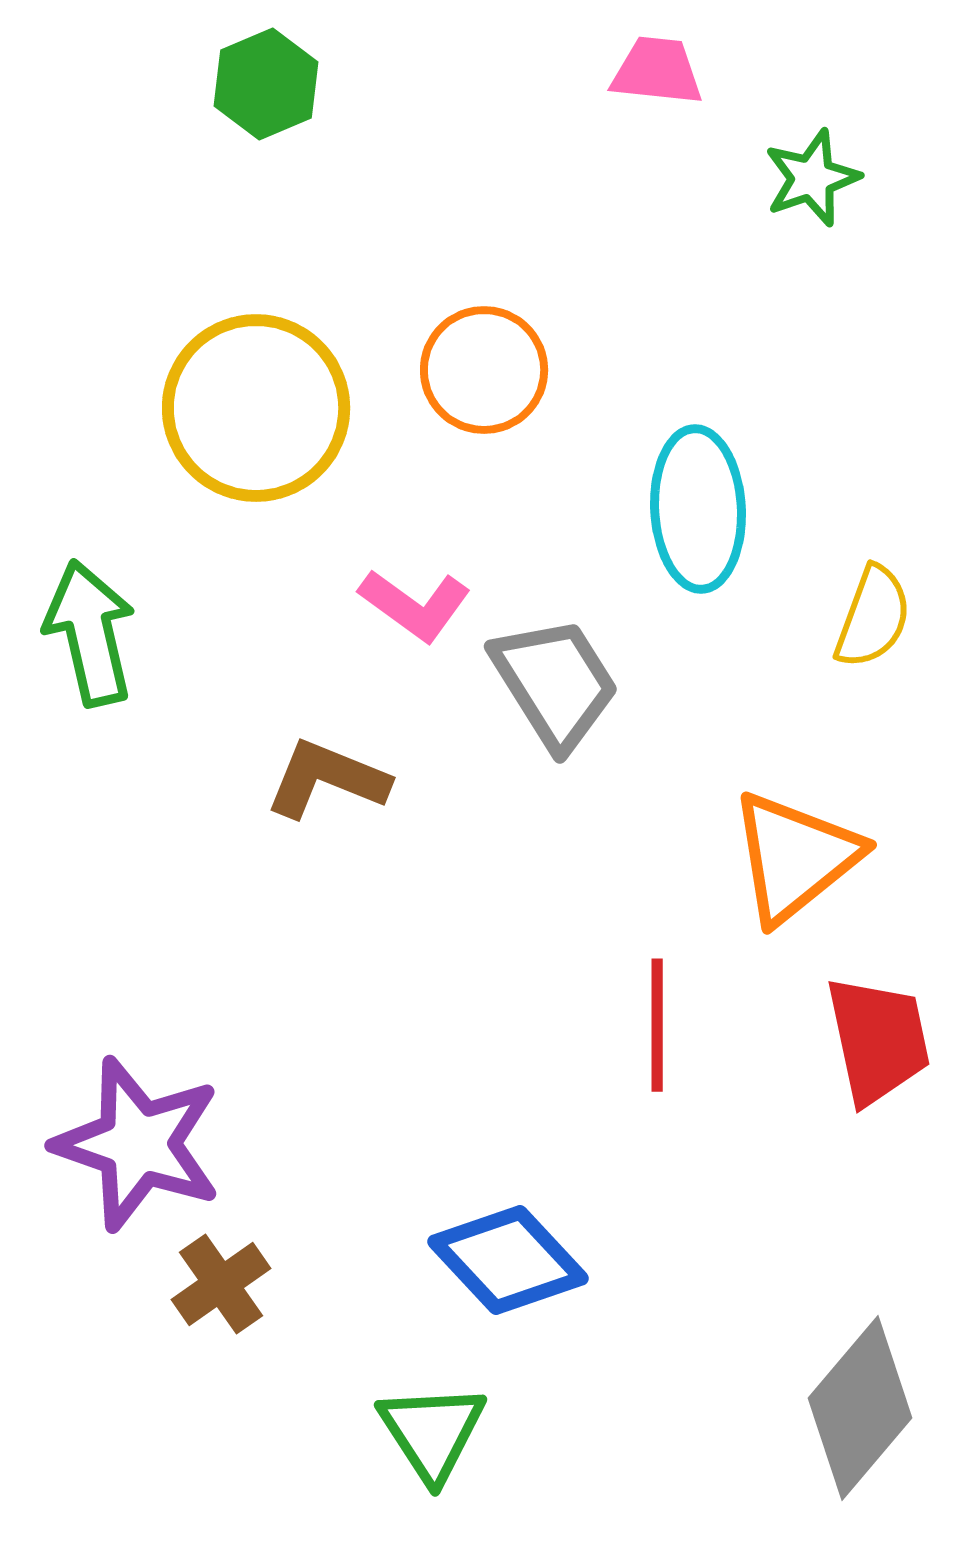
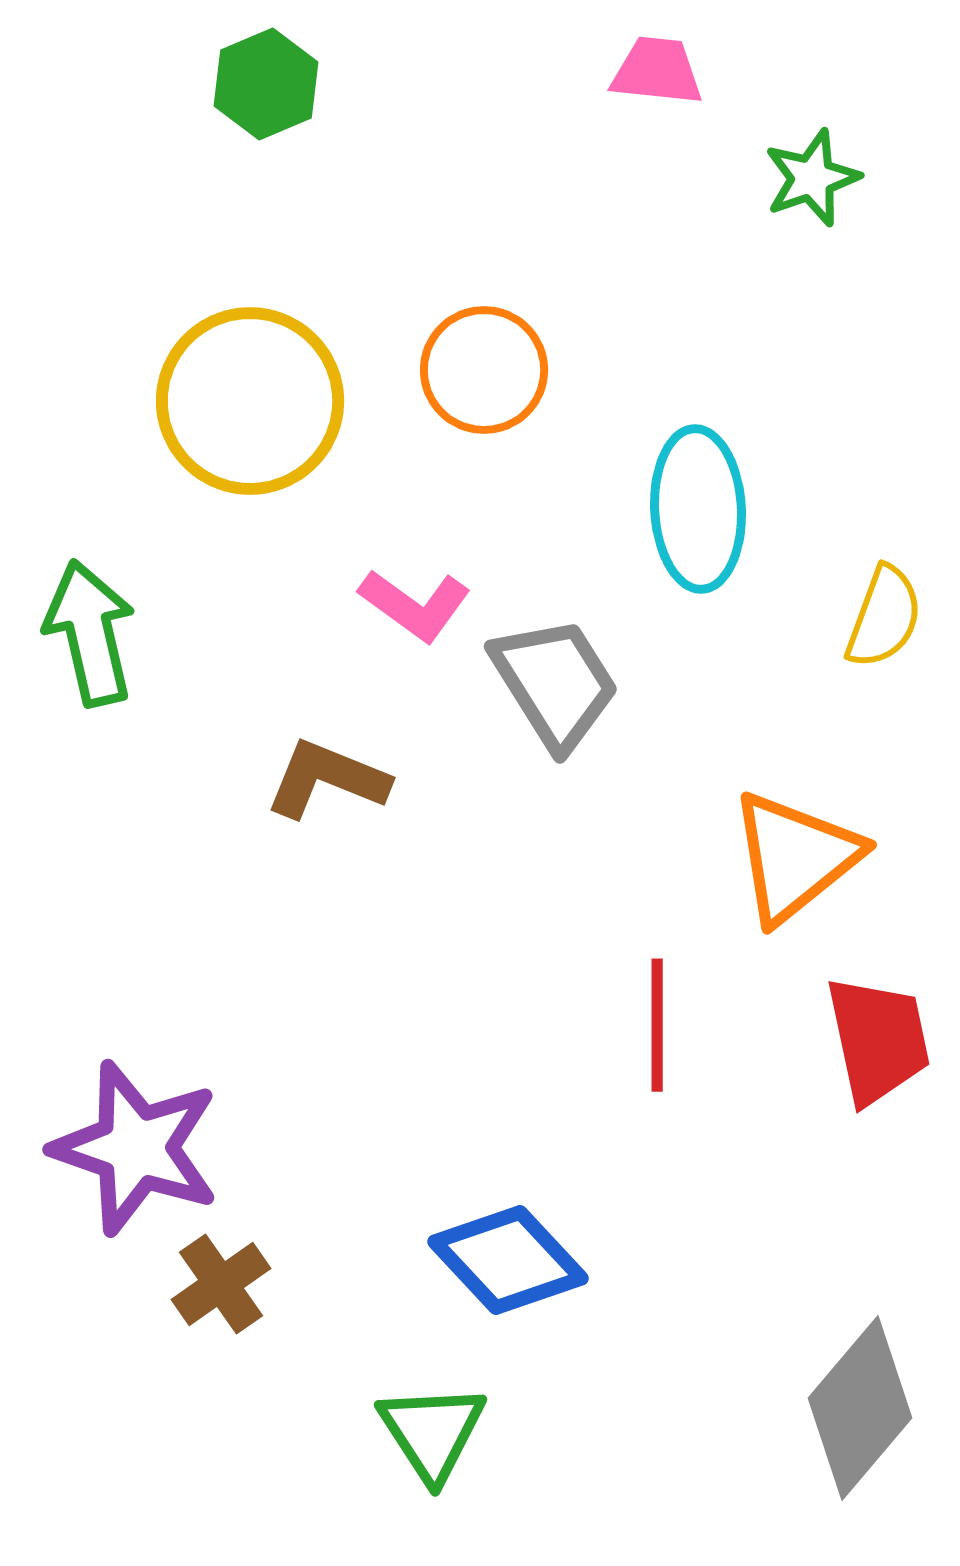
yellow circle: moved 6 px left, 7 px up
yellow semicircle: moved 11 px right
purple star: moved 2 px left, 4 px down
